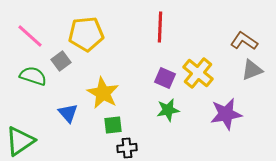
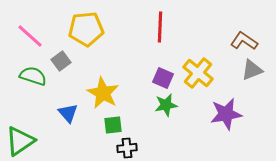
yellow pentagon: moved 5 px up
purple square: moved 2 px left
green star: moved 2 px left, 5 px up
